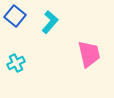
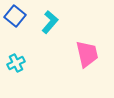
pink trapezoid: moved 2 px left
